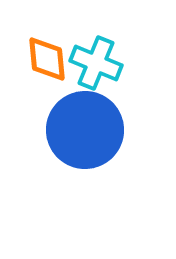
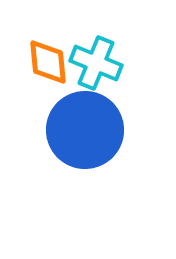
orange diamond: moved 1 px right, 3 px down
